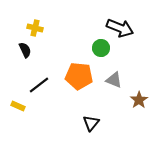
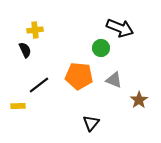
yellow cross: moved 2 px down; rotated 21 degrees counterclockwise
yellow rectangle: rotated 24 degrees counterclockwise
